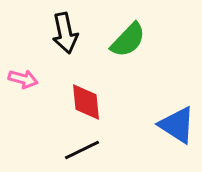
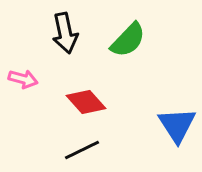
red diamond: rotated 36 degrees counterclockwise
blue triangle: rotated 24 degrees clockwise
